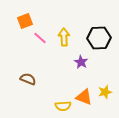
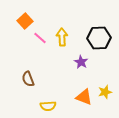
orange square: rotated 21 degrees counterclockwise
yellow arrow: moved 2 px left
brown semicircle: rotated 133 degrees counterclockwise
yellow semicircle: moved 15 px left
